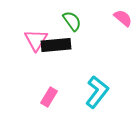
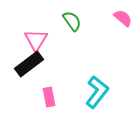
black rectangle: moved 27 px left, 19 px down; rotated 32 degrees counterclockwise
pink rectangle: rotated 42 degrees counterclockwise
